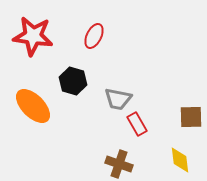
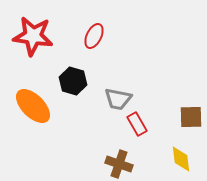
yellow diamond: moved 1 px right, 1 px up
